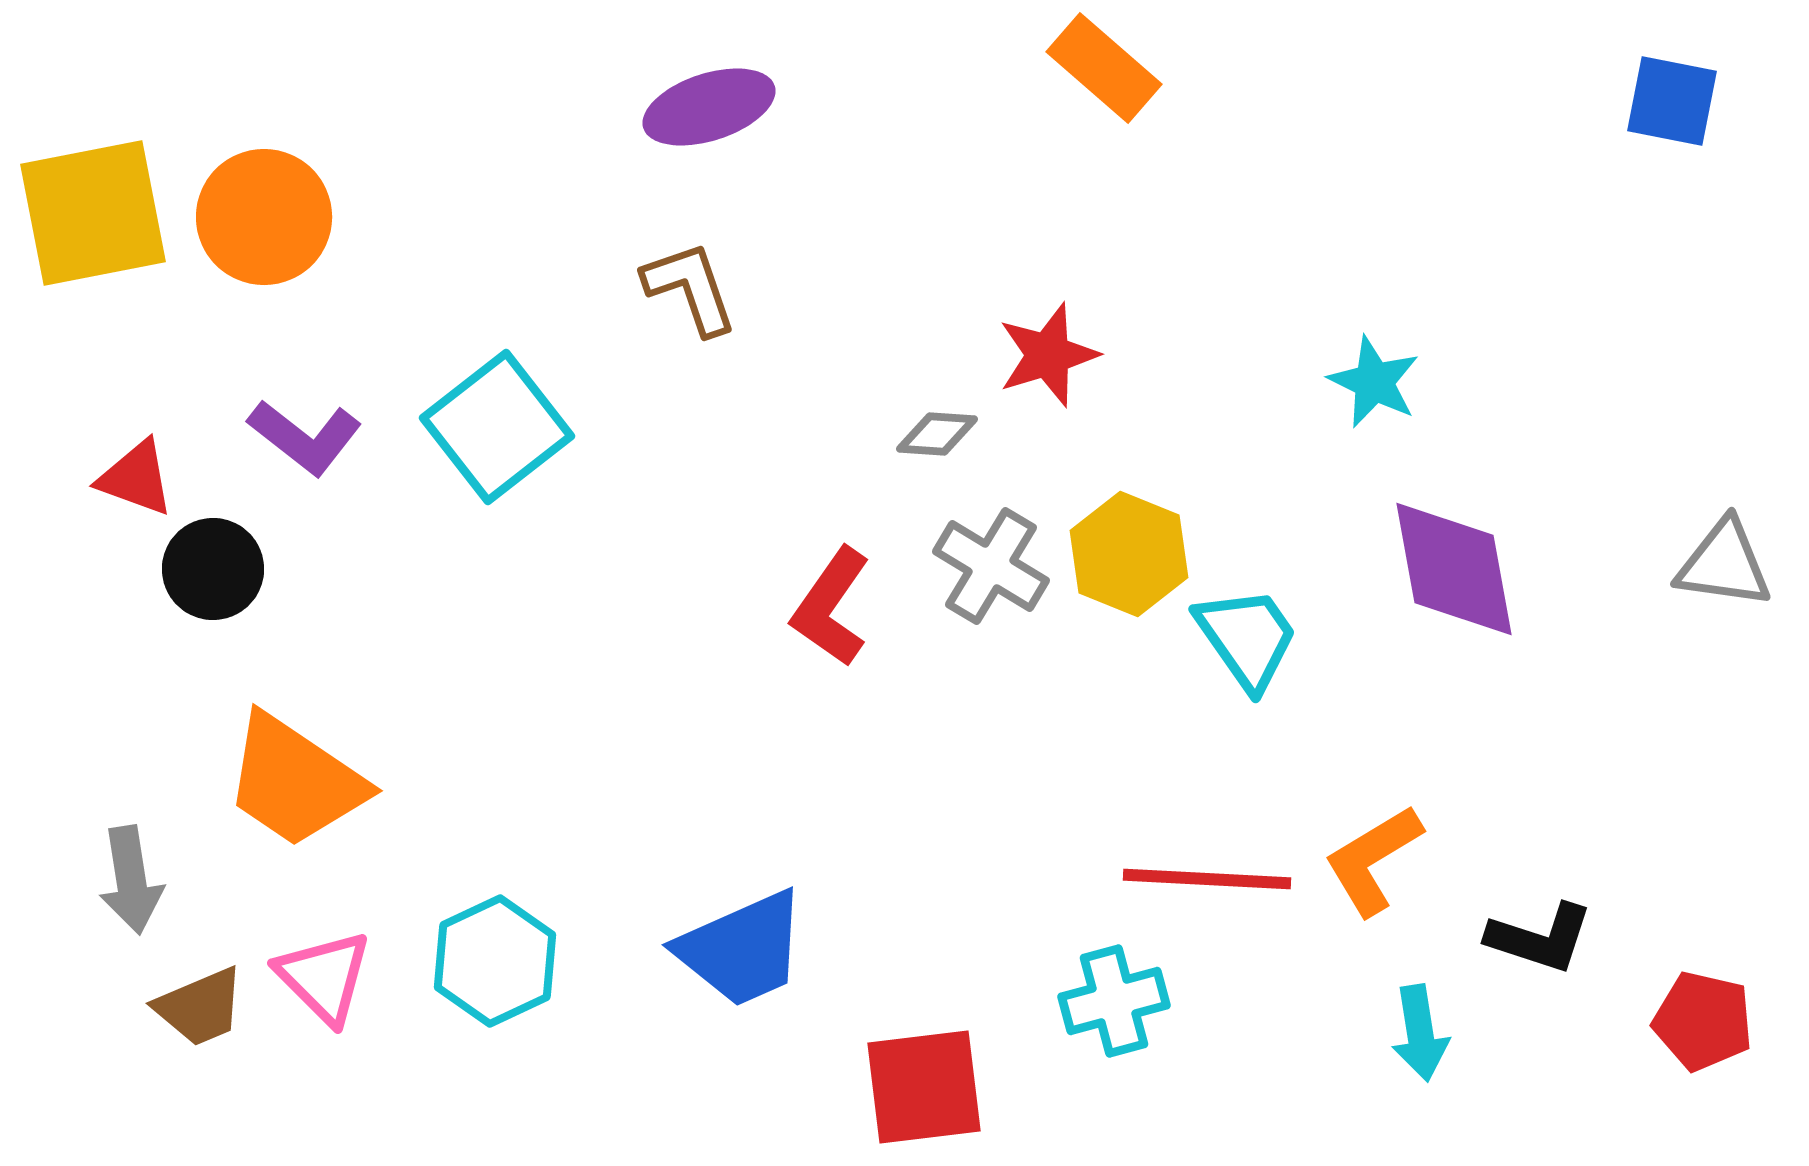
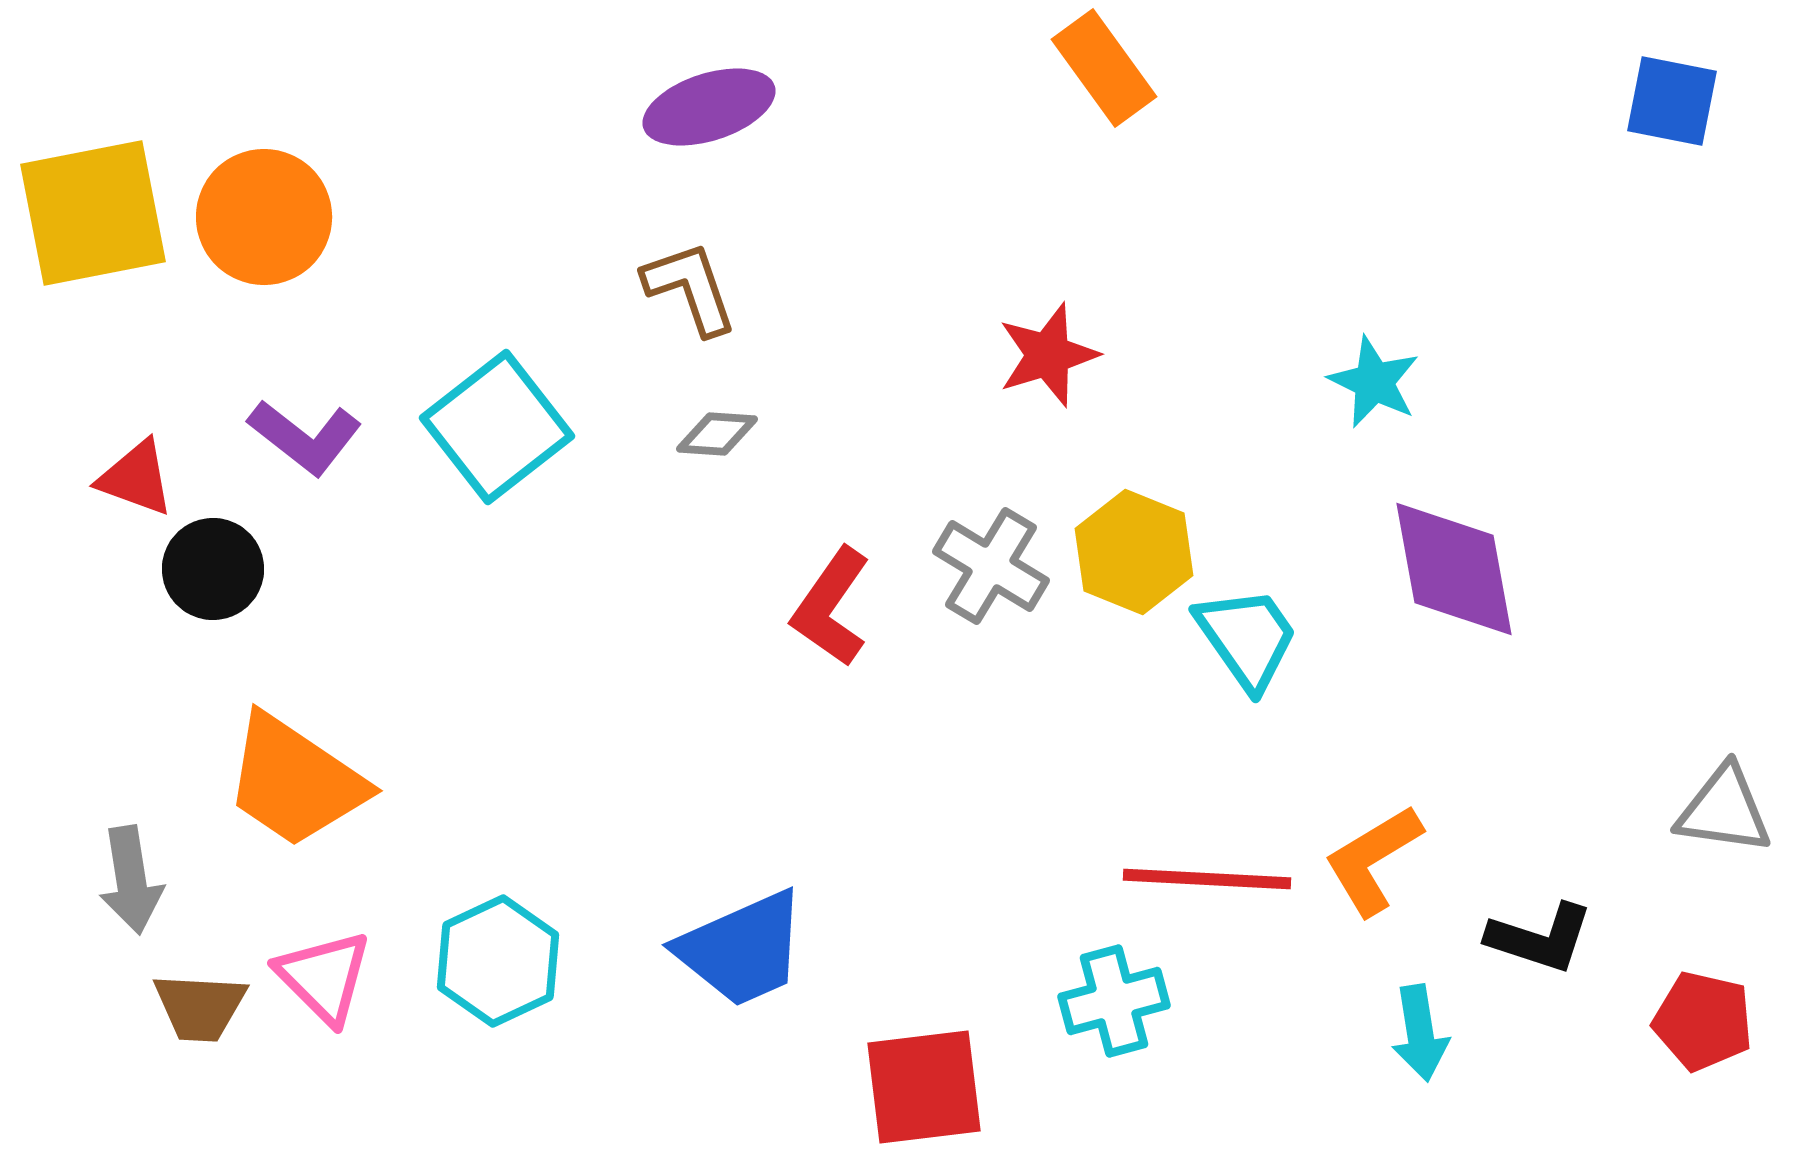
orange rectangle: rotated 13 degrees clockwise
gray diamond: moved 220 px left
yellow hexagon: moved 5 px right, 2 px up
gray triangle: moved 246 px down
cyan hexagon: moved 3 px right
brown trapezoid: rotated 26 degrees clockwise
